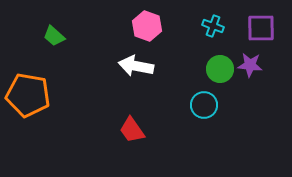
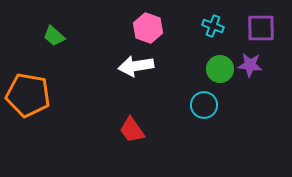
pink hexagon: moved 1 px right, 2 px down
white arrow: rotated 20 degrees counterclockwise
